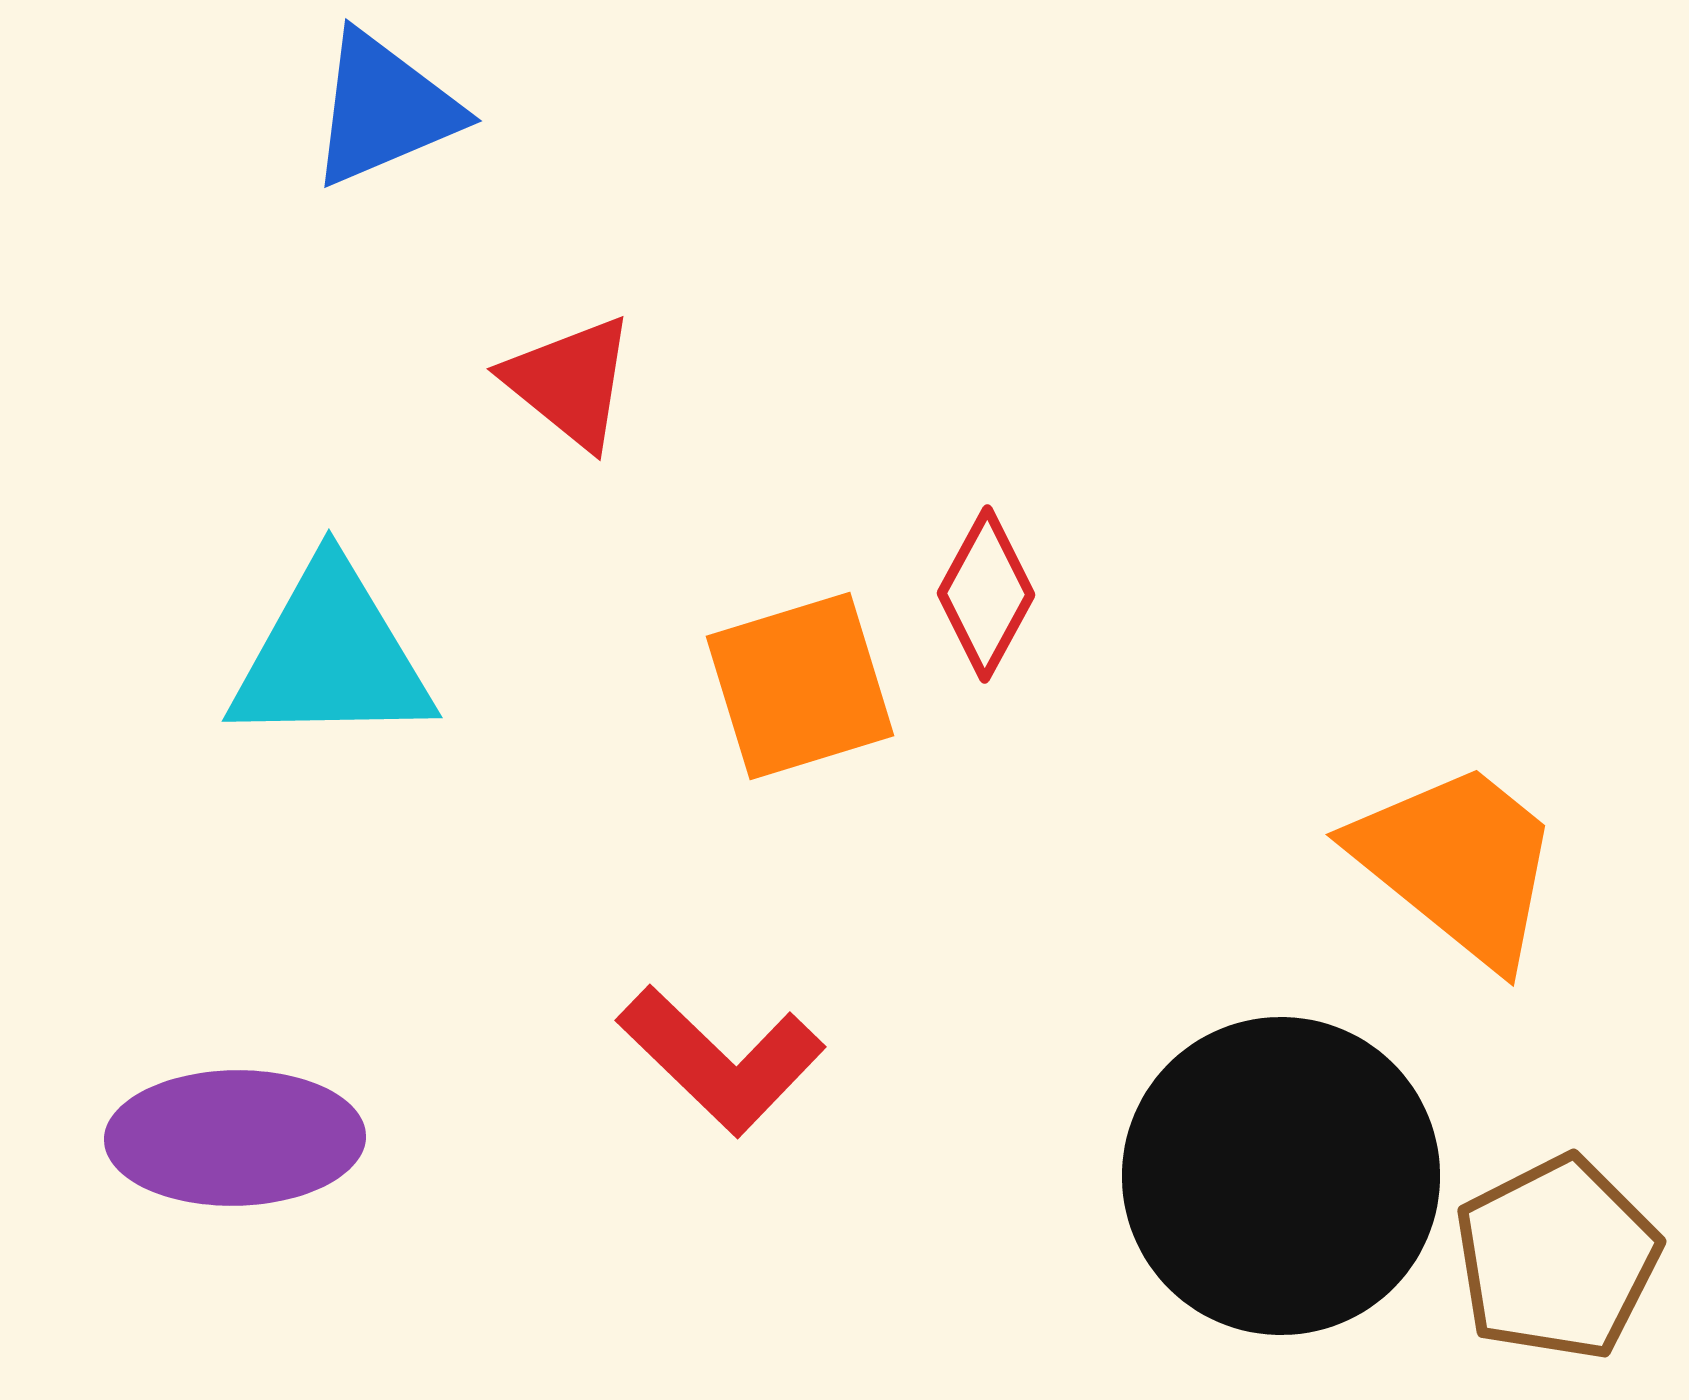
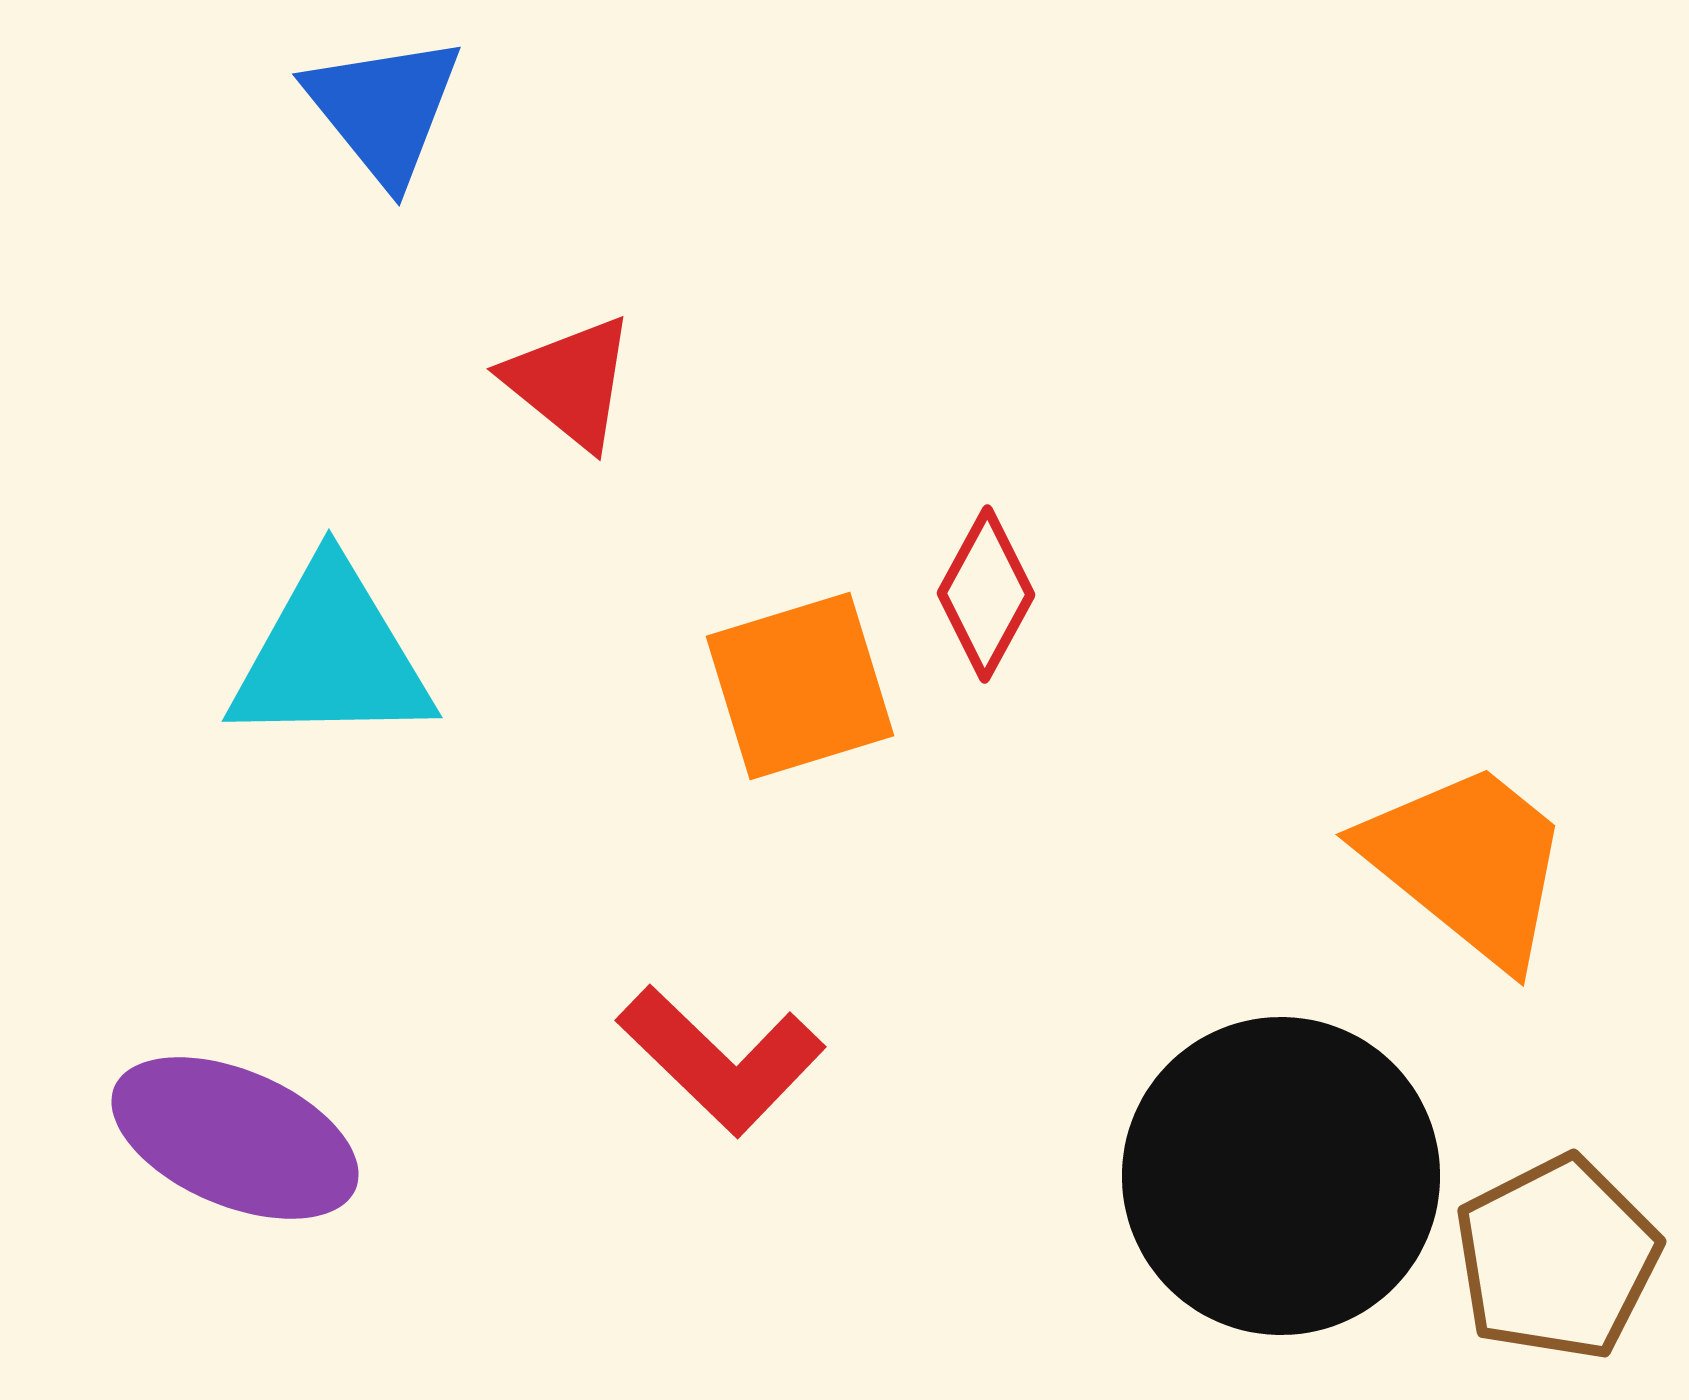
blue triangle: rotated 46 degrees counterclockwise
orange trapezoid: moved 10 px right
purple ellipse: rotated 24 degrees clockwise
